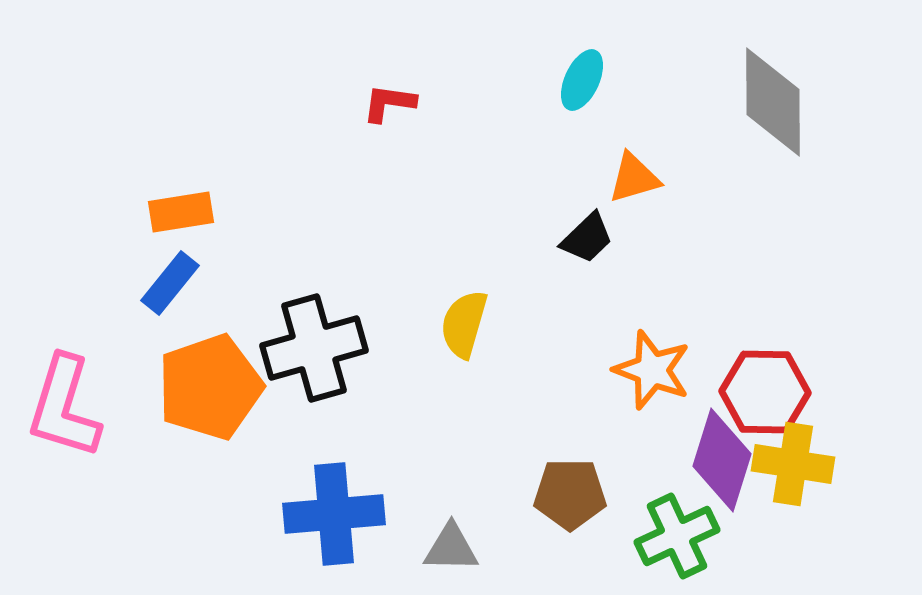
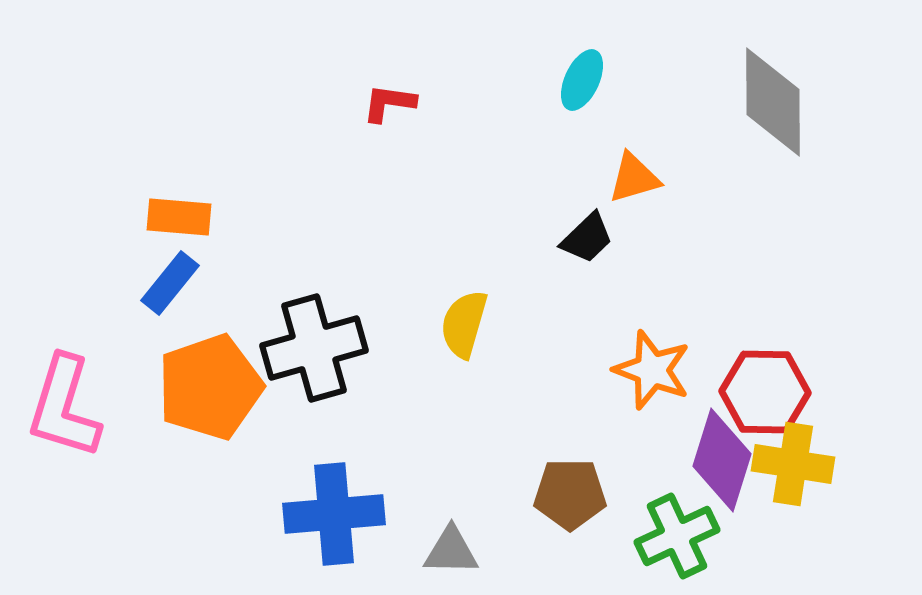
orange rectangle: moved 2 px left, 5 px down; rotated 14 degrees clockwise
gray triangle: moved 3 px down
